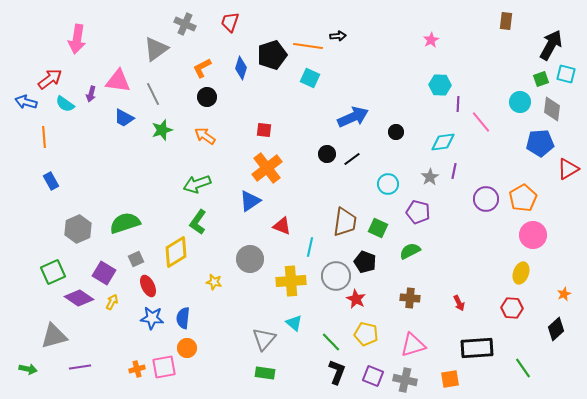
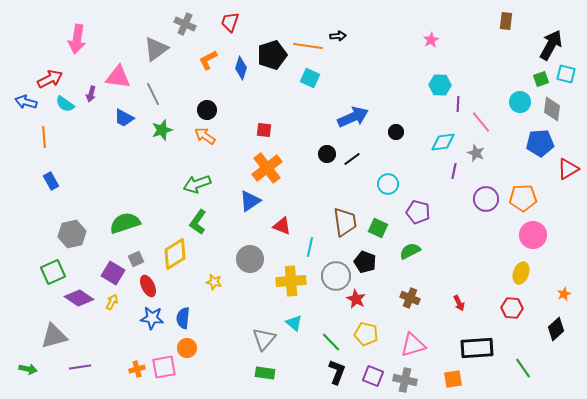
orange L-shape at (202, 68): moved 6 px right, 8 px up
red arrow at (50, 79): rotated 10 degrees clockwise
pink triangle at (118, 81): moved 4 px up
black circle at (207, 97): moved 13 px down
gray star at (430, 177): moved 46 px right, 24 px up; rotated 18 degrees counterclockwise
orange pentagon at (523, 198): rotated 28 degrees clockwise
brown trapezoid at (345, 222): rotated 16 degrees counterclockwise
gray hexagon at (78, 229): moved 6 px left, 5 px down; rotated 12 degrees clockwise
yellow diamond at (176, 252): moved 1 px left, 2 px down
purple square at (104, 273): moved 9 px right
brown cross at (410, 298): rotated 18 degrees clockwise
orange square at (450, 379): moved 3 px right
